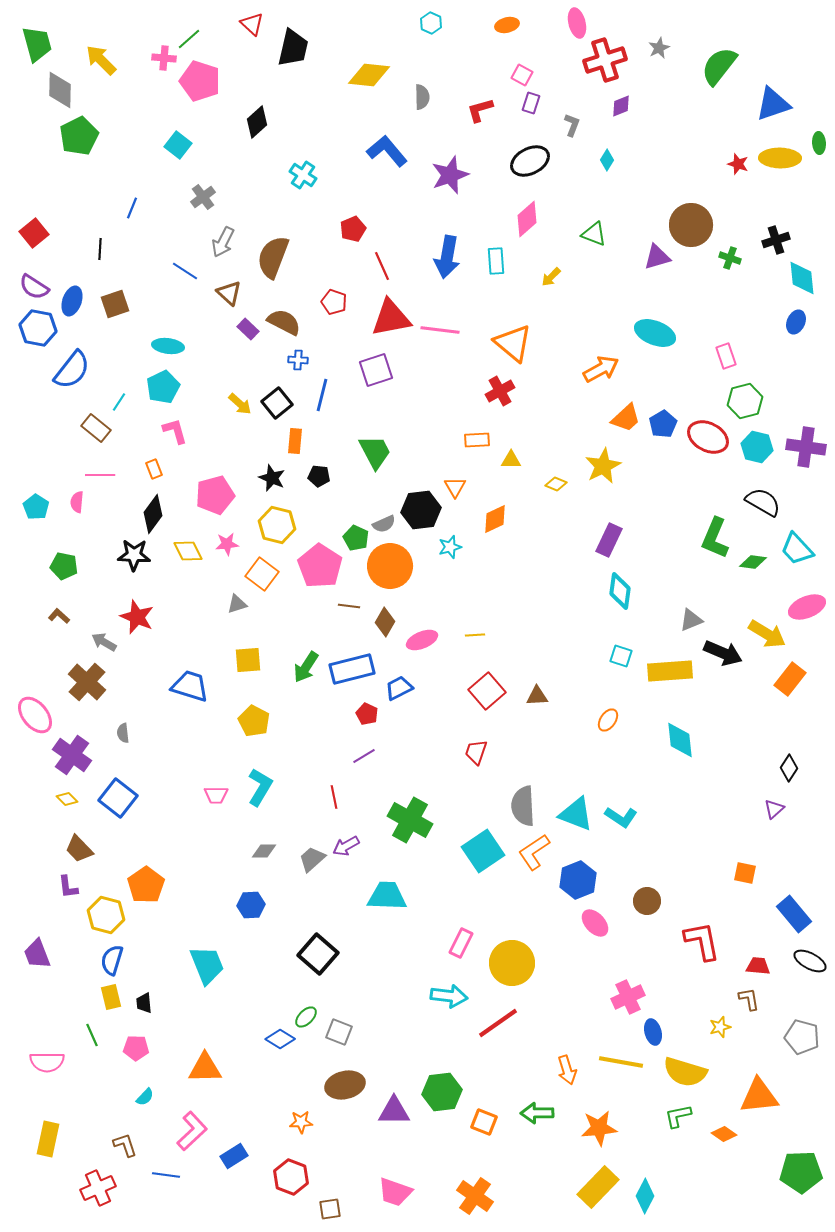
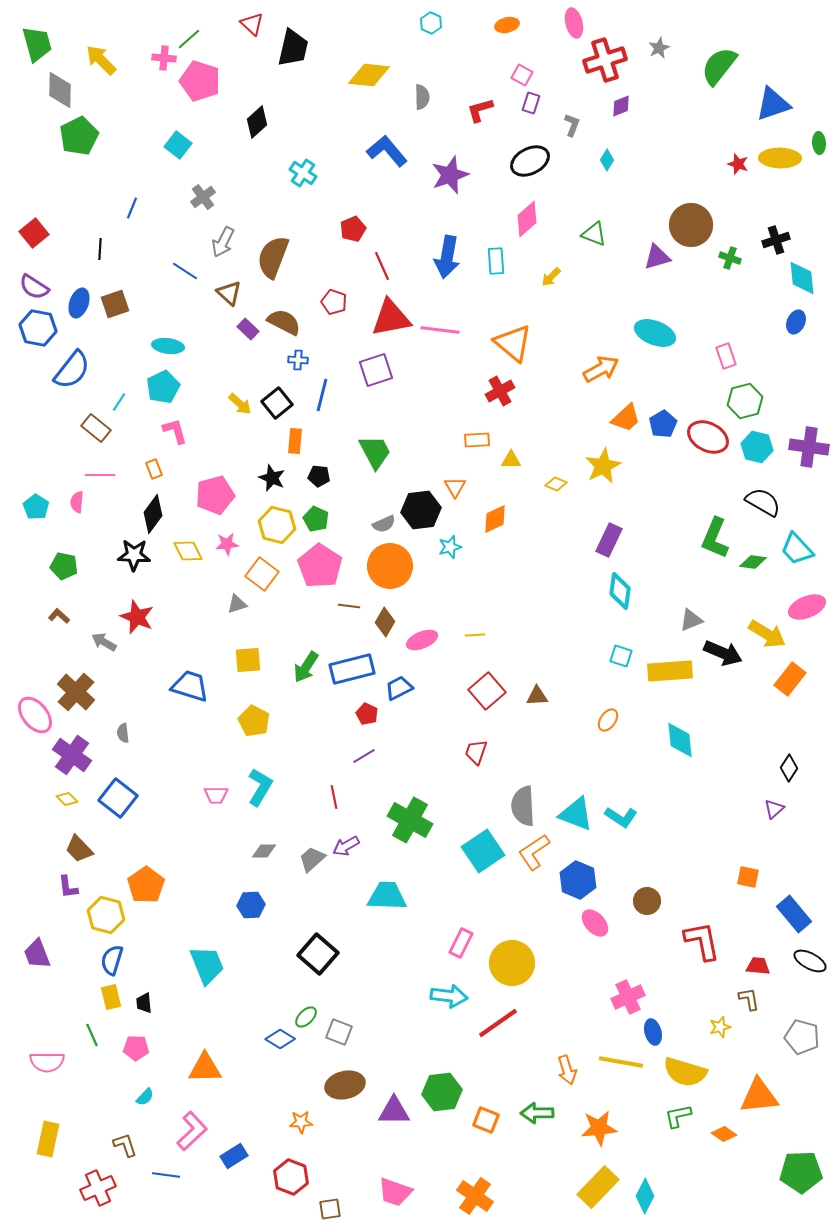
pink ellipse at (577, 23): moved 3 px left
cyan cross at (303, 175): moved 2 px up
blue ellipse at (72, 301): moved 7 px right, 2 px down
purple cross at (806, 447): moved 3 px right
green pentagon at (356, 538): moved 40 px left, 19 px up
brown cross at (87, 682): moved 11 px left, 10 px down
orange square at (745, 873): moved 3 px right, 4 px down
blue hexagon at (578, 880): rotated 15 degrees counterclockwise
orange square at (484, 1122): moved 2 px right, 2 px up
